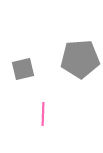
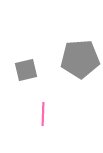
gray square: moved 3 px right, 1 px down
